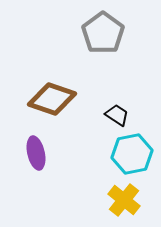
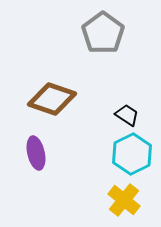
black trapezoid: moved 10 px right
cyan hexagon: rotated 15 degrees counterclockwise
